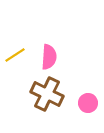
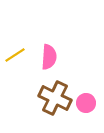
brown cross: moved 8 px right, 4 px down
pink circle: moved 2 px left
